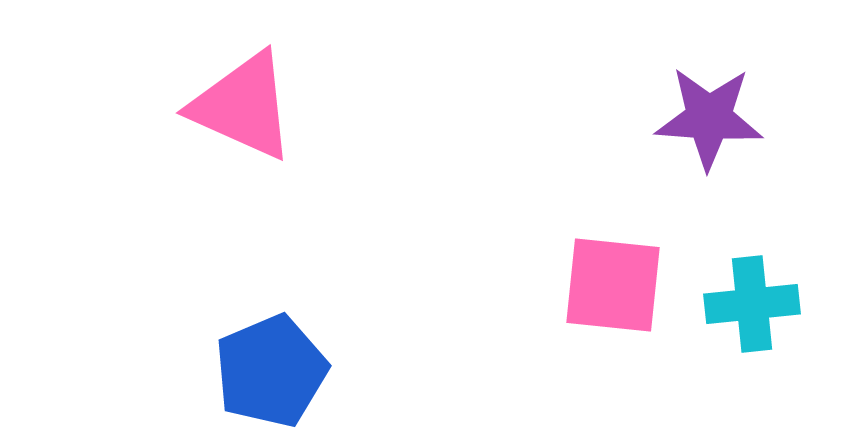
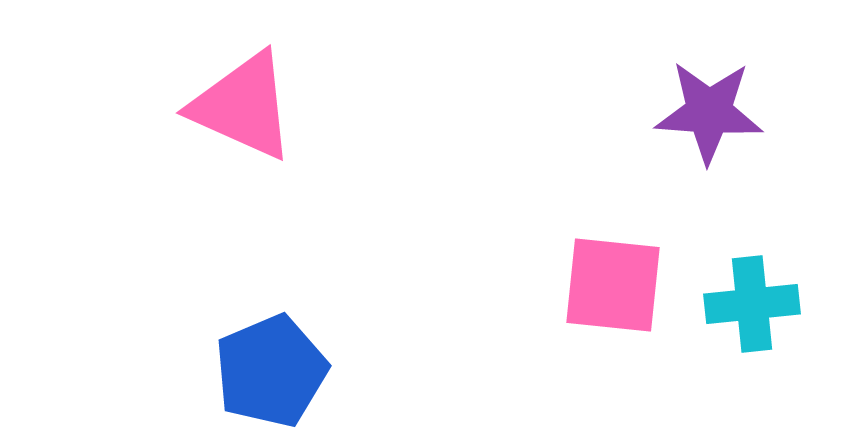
purple star: moved 6 px up
